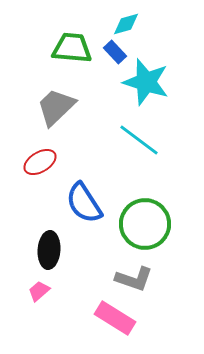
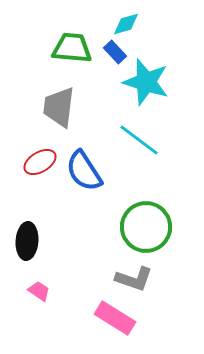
gray trapezoid: moved 3 px right; rotated 39 degrees counterclockwise
blue semicircle: moved 32 px up
green circle: moved 1 px right, 3 px down
black ellipse: moved 22 px left, 9 px up
pink trapezoid: rotated 75 degrees clockwise
